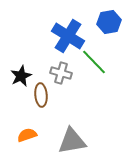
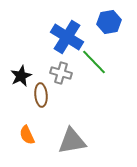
blue cross: moved 1 px left, 1 px down
orange semicircle: rotated 96 degrees counterclockwise
